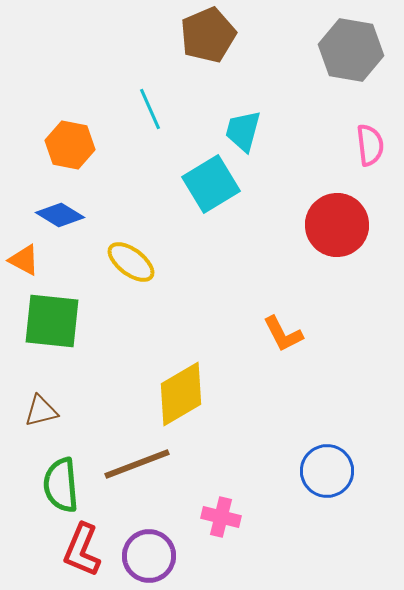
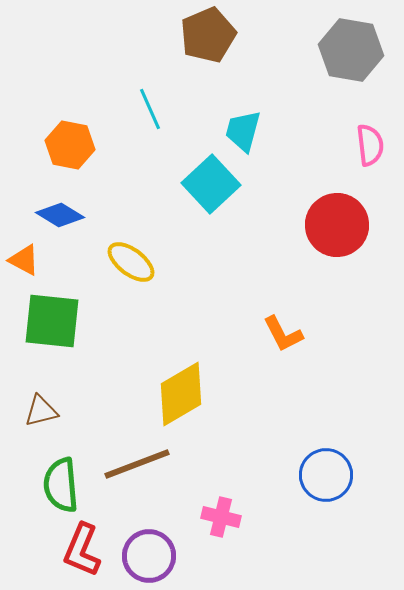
cyan square: rotated 12 degrees counterclockwise
blue circle: moved 1 px left, 4 px down
